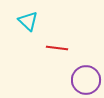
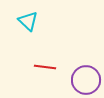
red line: moved 12 px left, 19 px down
